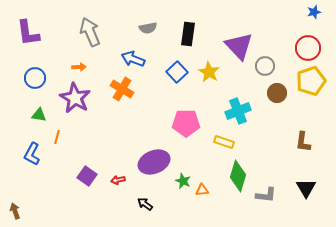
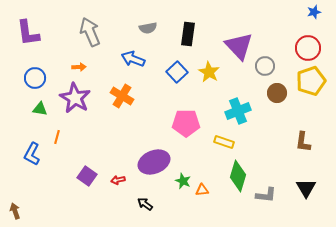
orange cross: moved 7 px down
green triangle: moved 1 px right, 6 px up
